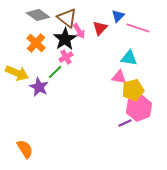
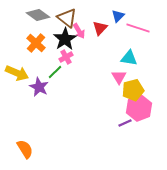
pink triangle: rotated 49 degrees clockwise
